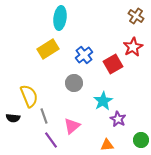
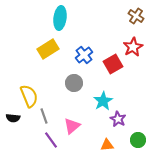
green circle: moved 3 px left
